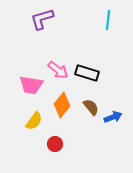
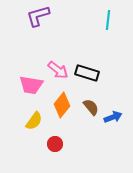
purple L-shape: moved 4 px left, 3 px up
